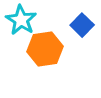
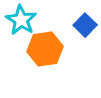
blue square: moved 3 px right
